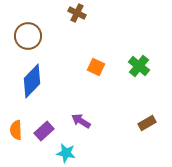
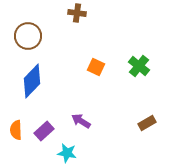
brown cross: rotated 18 degrees counterclockwise
cyan star: moved 1 px right
